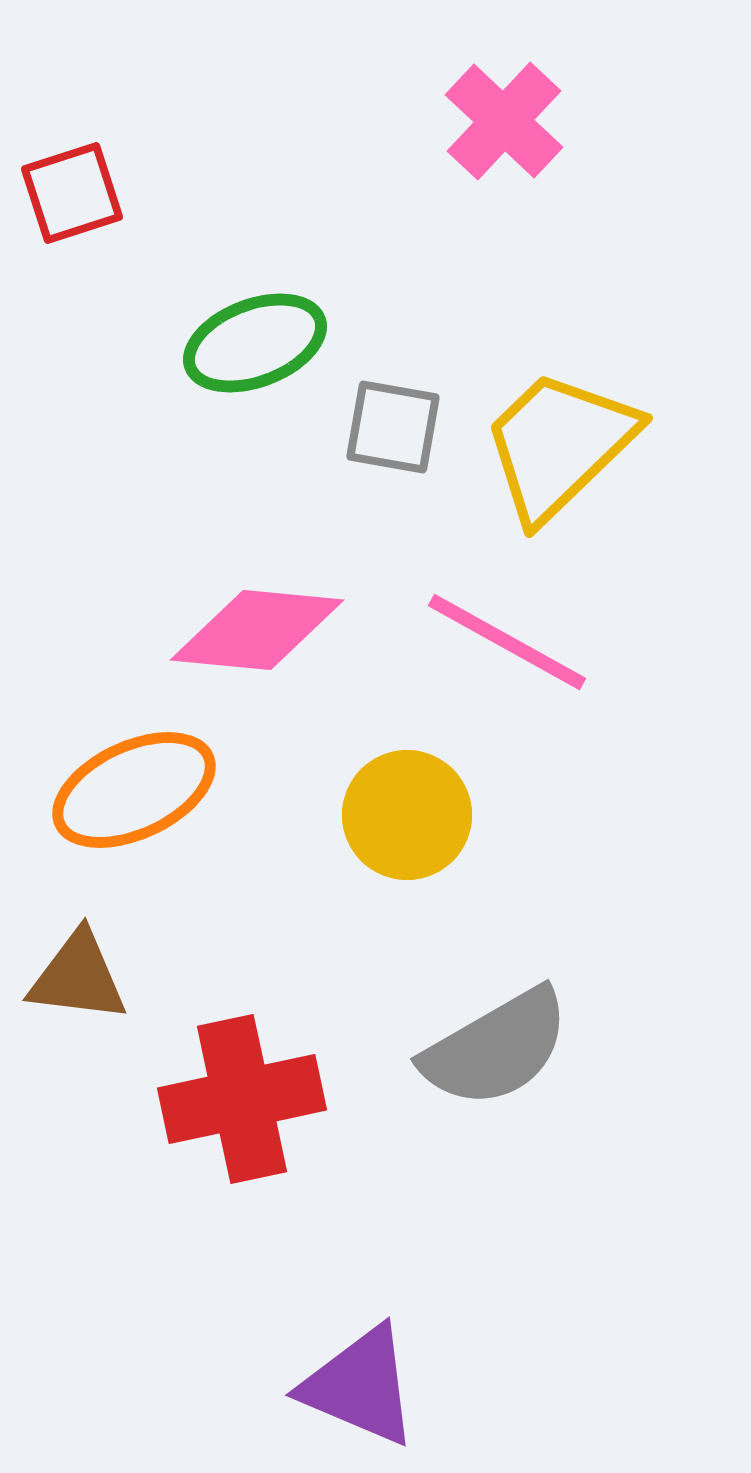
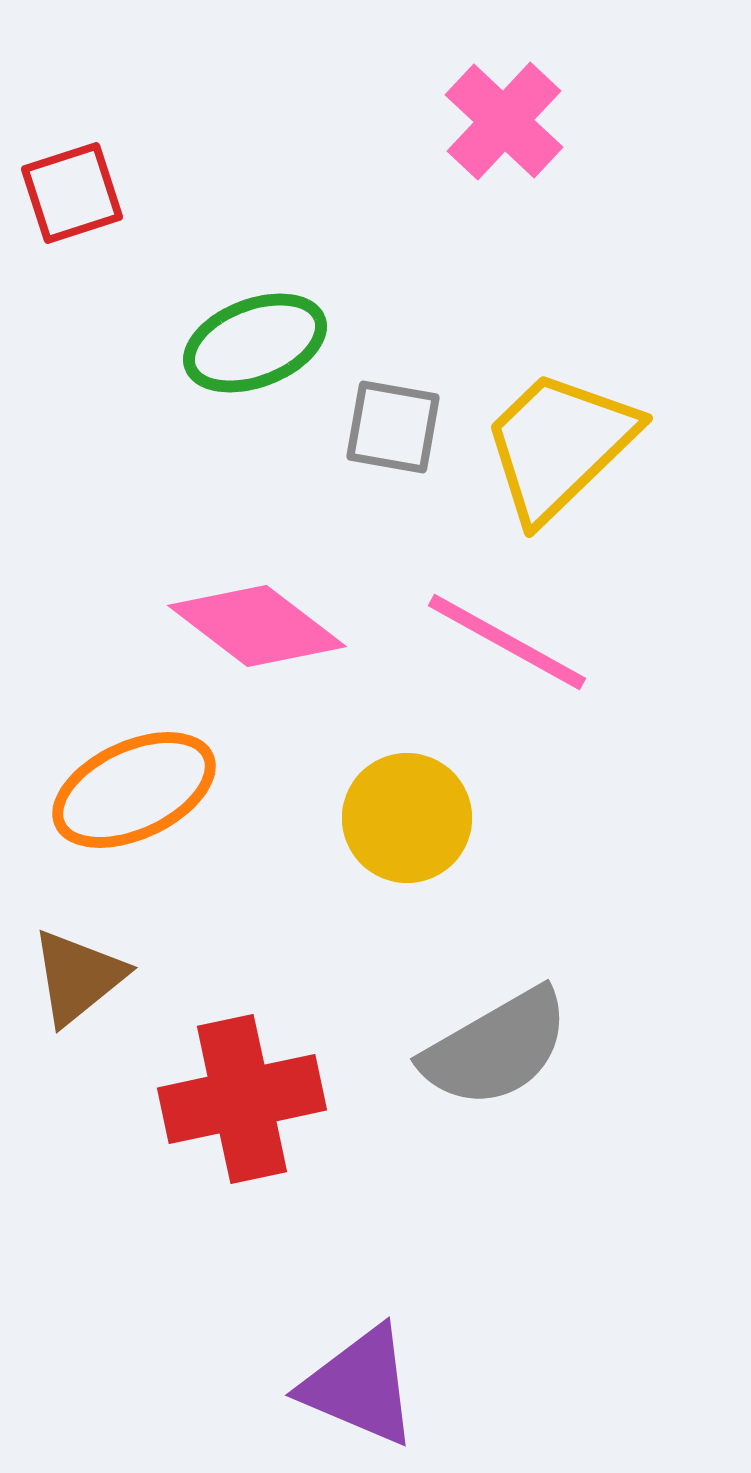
pink diamond: moved 4 px up; rotated 32 degrees clockwise
yellow circle: moved 3 px down
brown triangle: rotated 46 degrees counterclockwise
